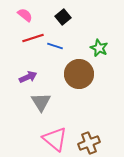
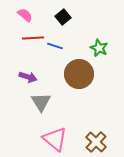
red line: rotated 15 degrees clockwise
purple arrow: rotated 42 degrees clockwise
brown cross: moved 7 px right, 1 px up; rotated 25 degrees counterclockwise
